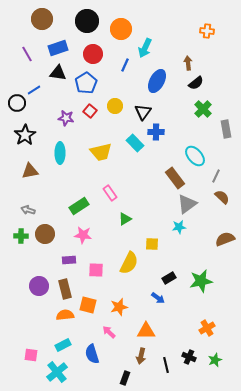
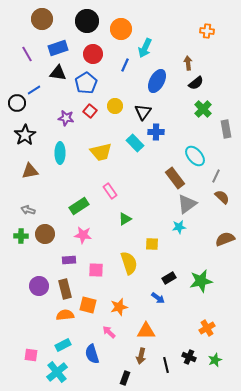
pink rectangle at (110, 193): moved 2 px up
yellow semicircle at (129, 263): rotated 45 degrees counterclockwise
